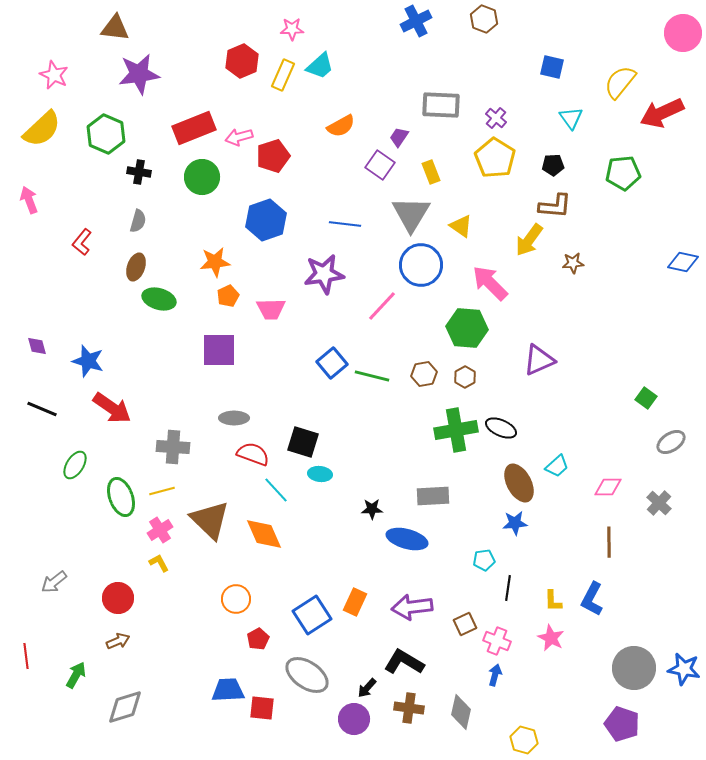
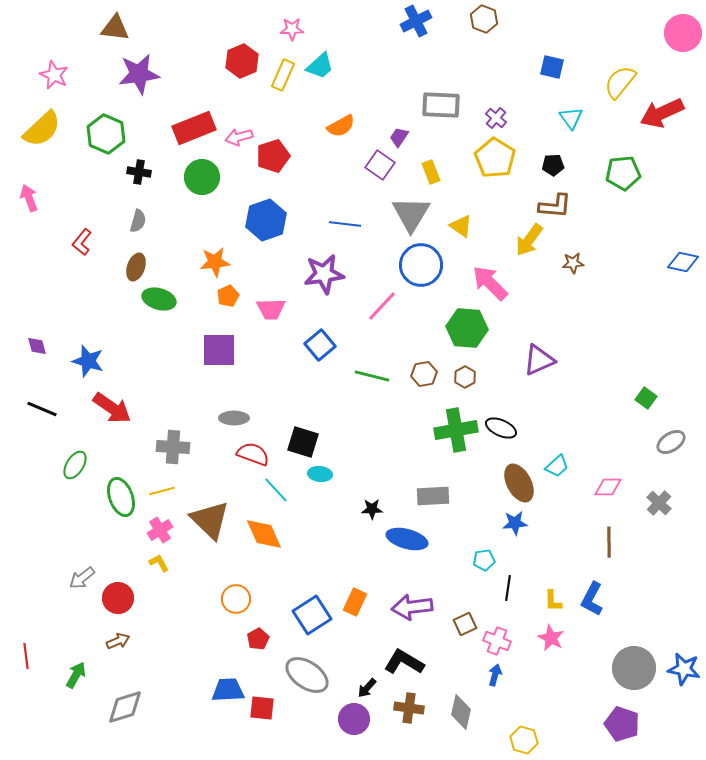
pink arrow at (29, 200): moved 2 px up
blue square at (332, 363): moved 12 px left, 18 px up
gray arrow at (54, 582): moved 28 px right, 4 px up
